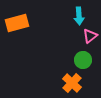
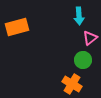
orange rectangle: moved 4 px down
pink triangle: moved 2 px down
orange cross: moved 1 px down; rotated 12 degrees counterclockwise
